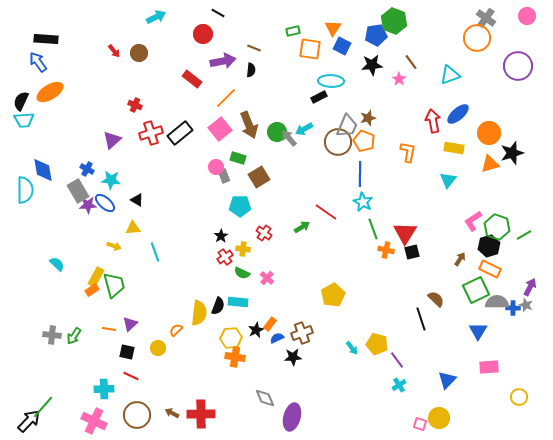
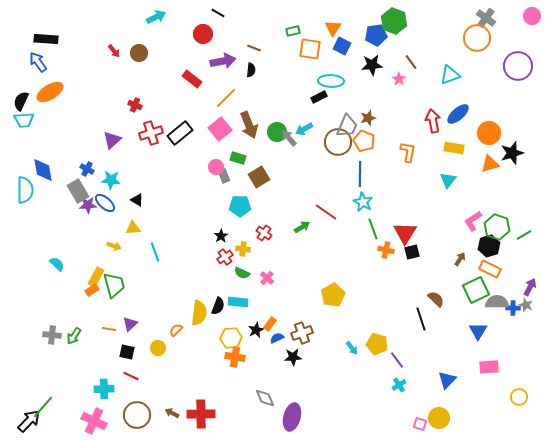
pink circle at (527, 16): moved 5 px right
